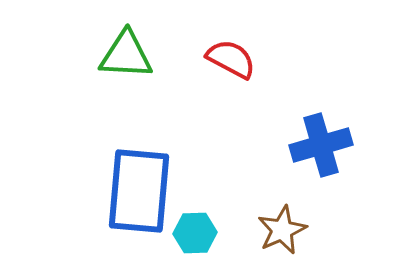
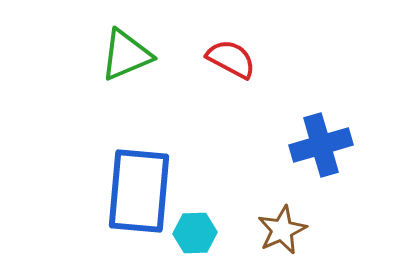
green triangle: rotated 26 degrees counterclockwise
